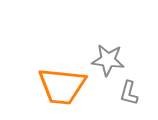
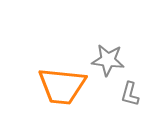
gray L-shape: moved 1 px right, 1 px down
